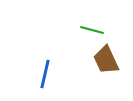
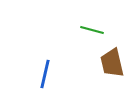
brown trapezoid: moved 6 px right, 3 px down; rotated 12 degrees clockwise
